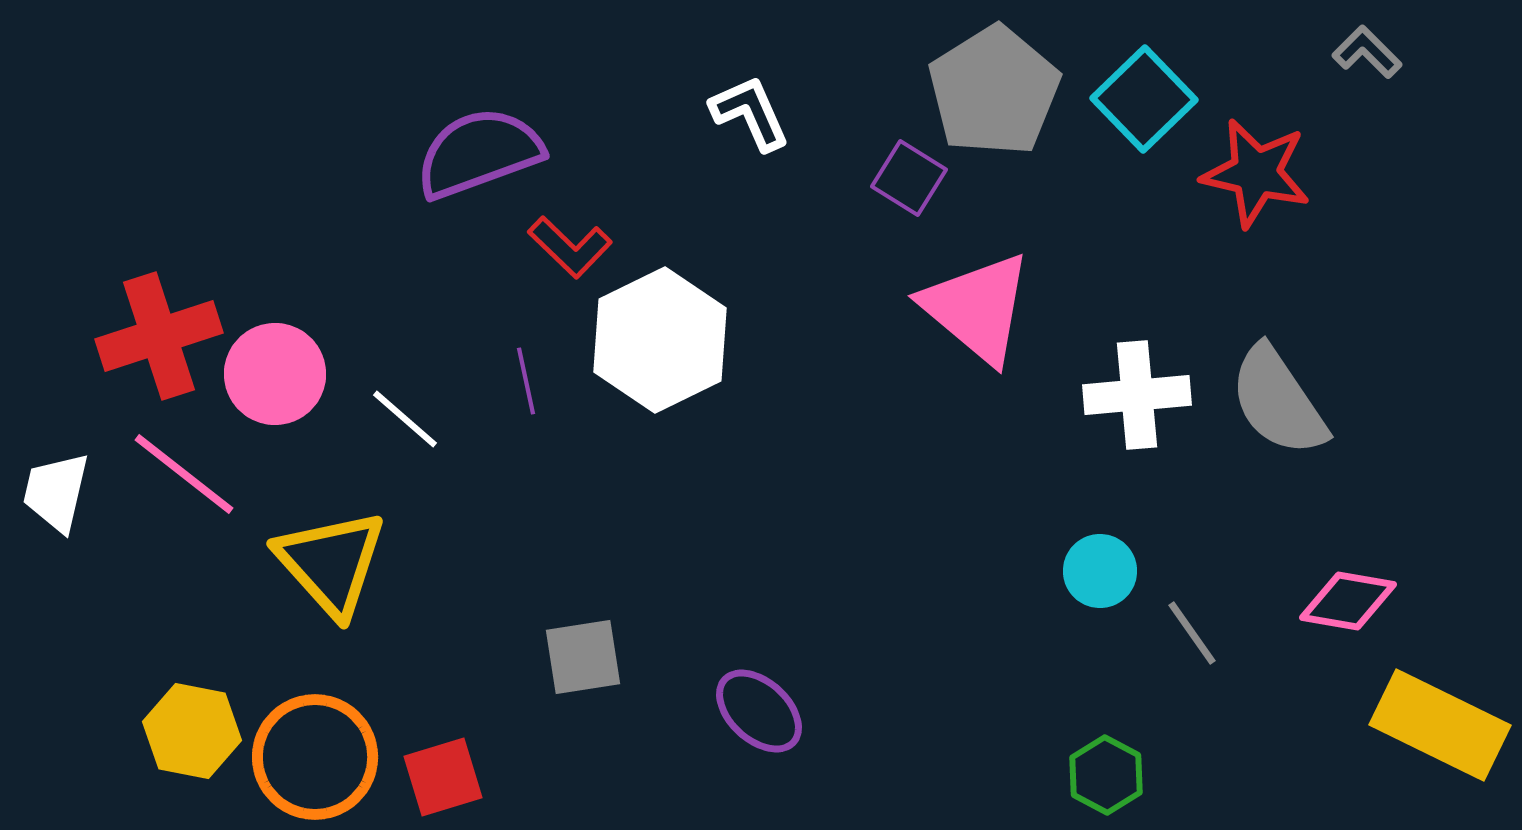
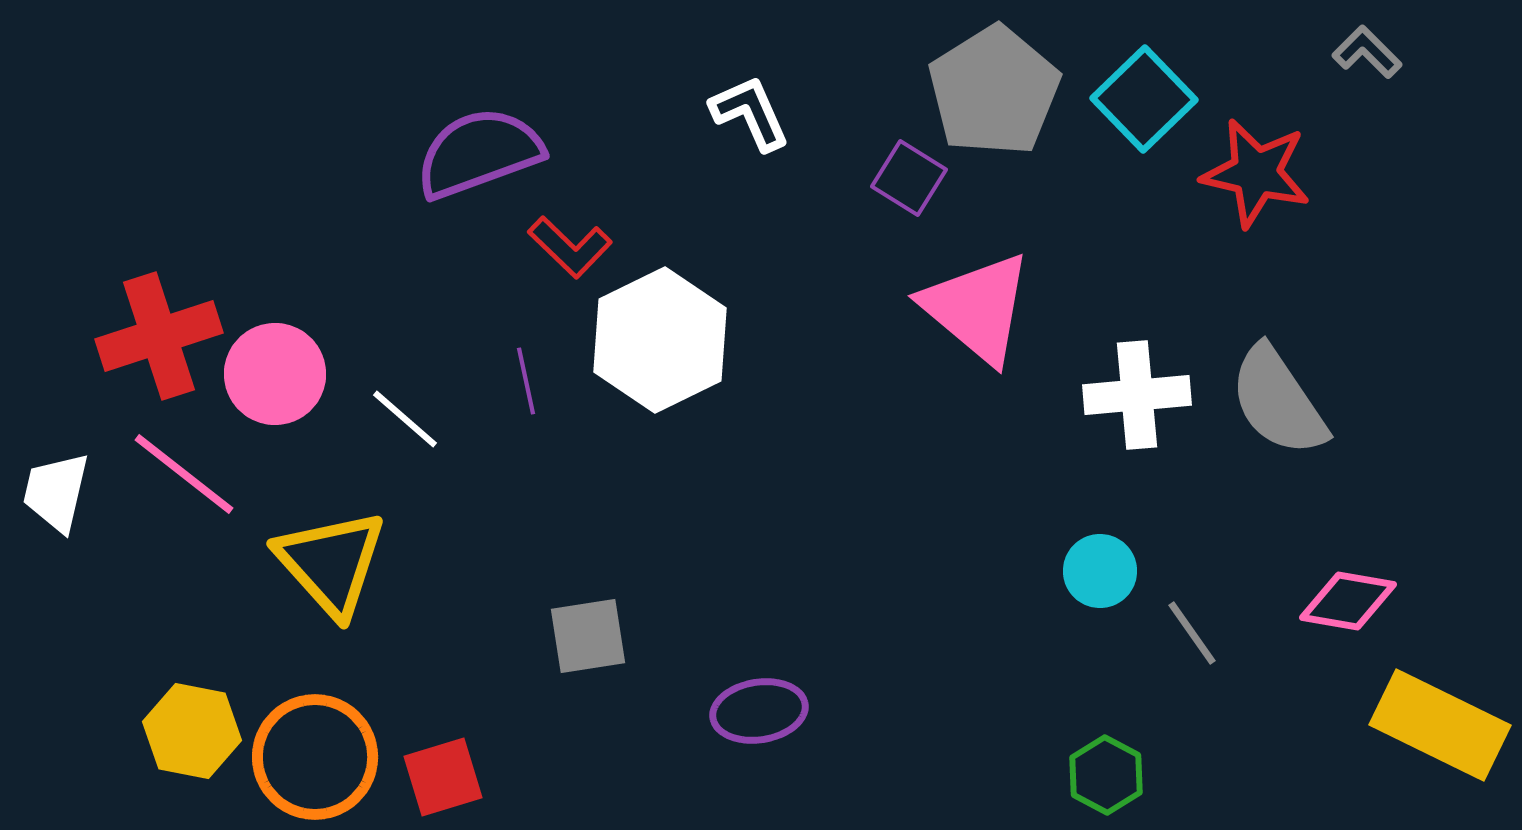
gray square: moved 5 px right, 21 px up
purple ellipse: rotated 52 degrees counterclockwise
